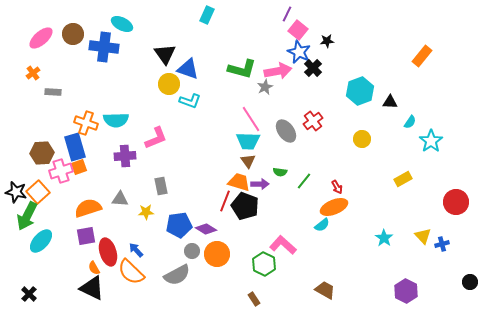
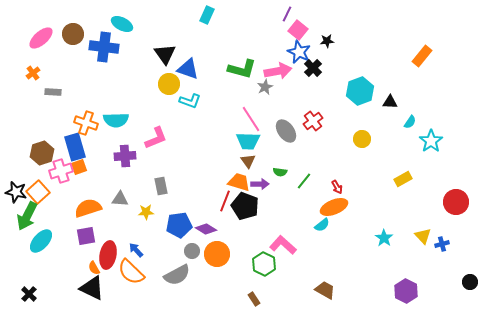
brown hexagon at (42, 153): rotated 15 degrees counterclockwise
red ellipse at (108, 252): moved 3 px down; rotated 28 degrees clockwise
